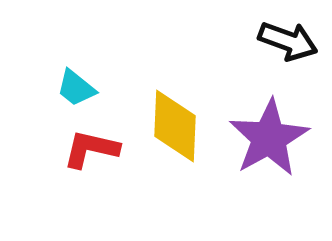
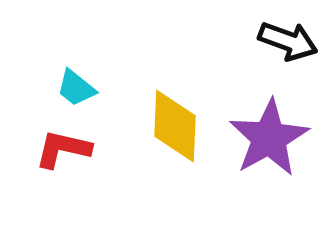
red L-shape: moved 28 px left
